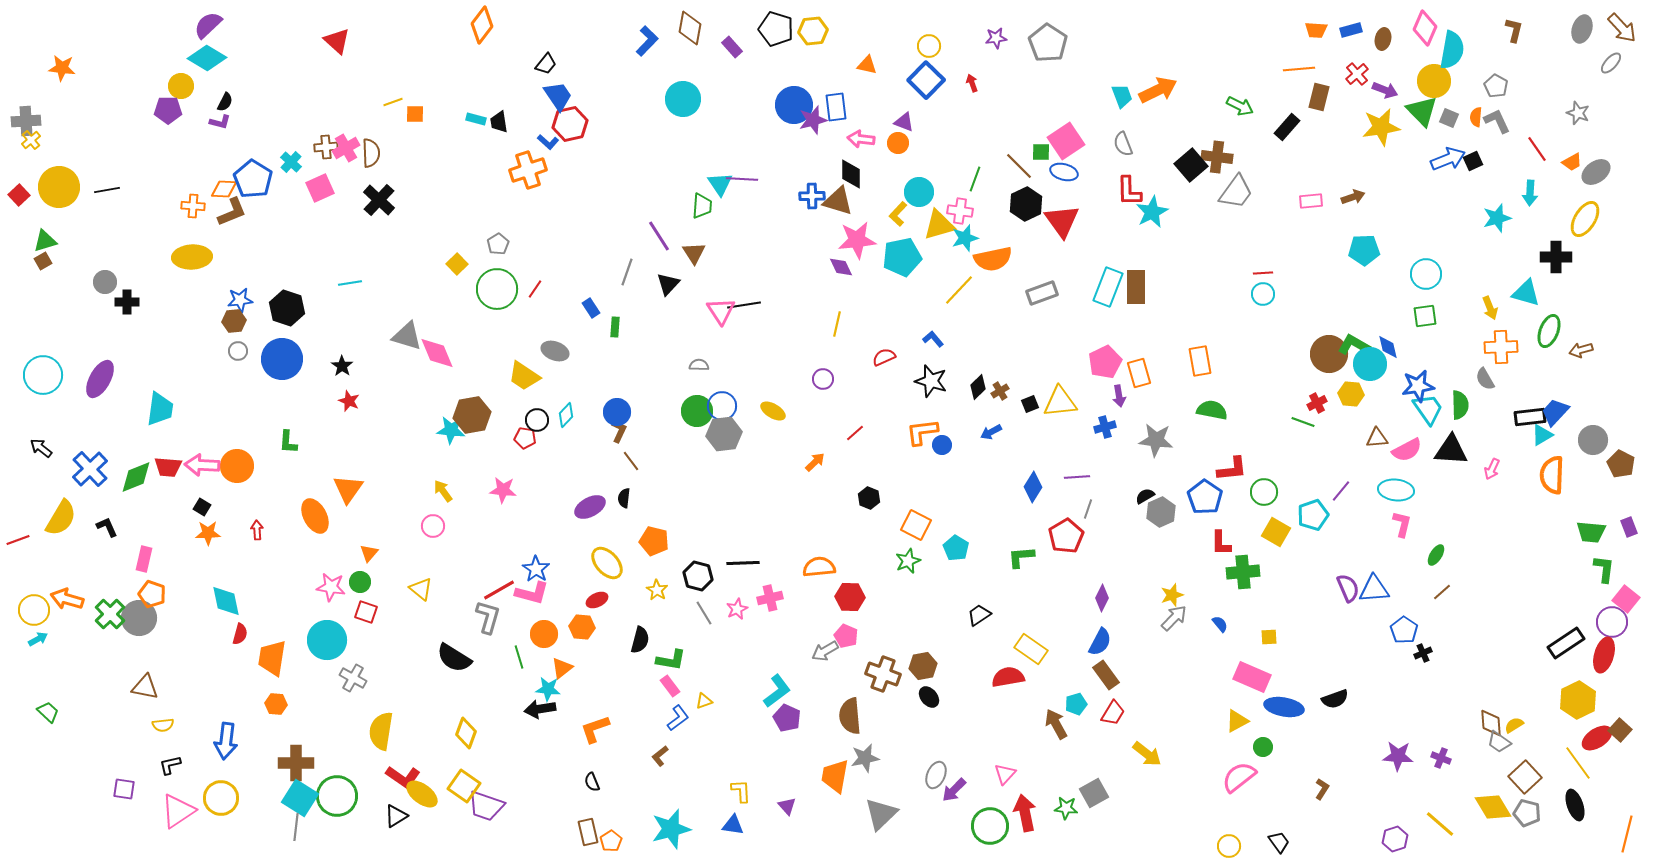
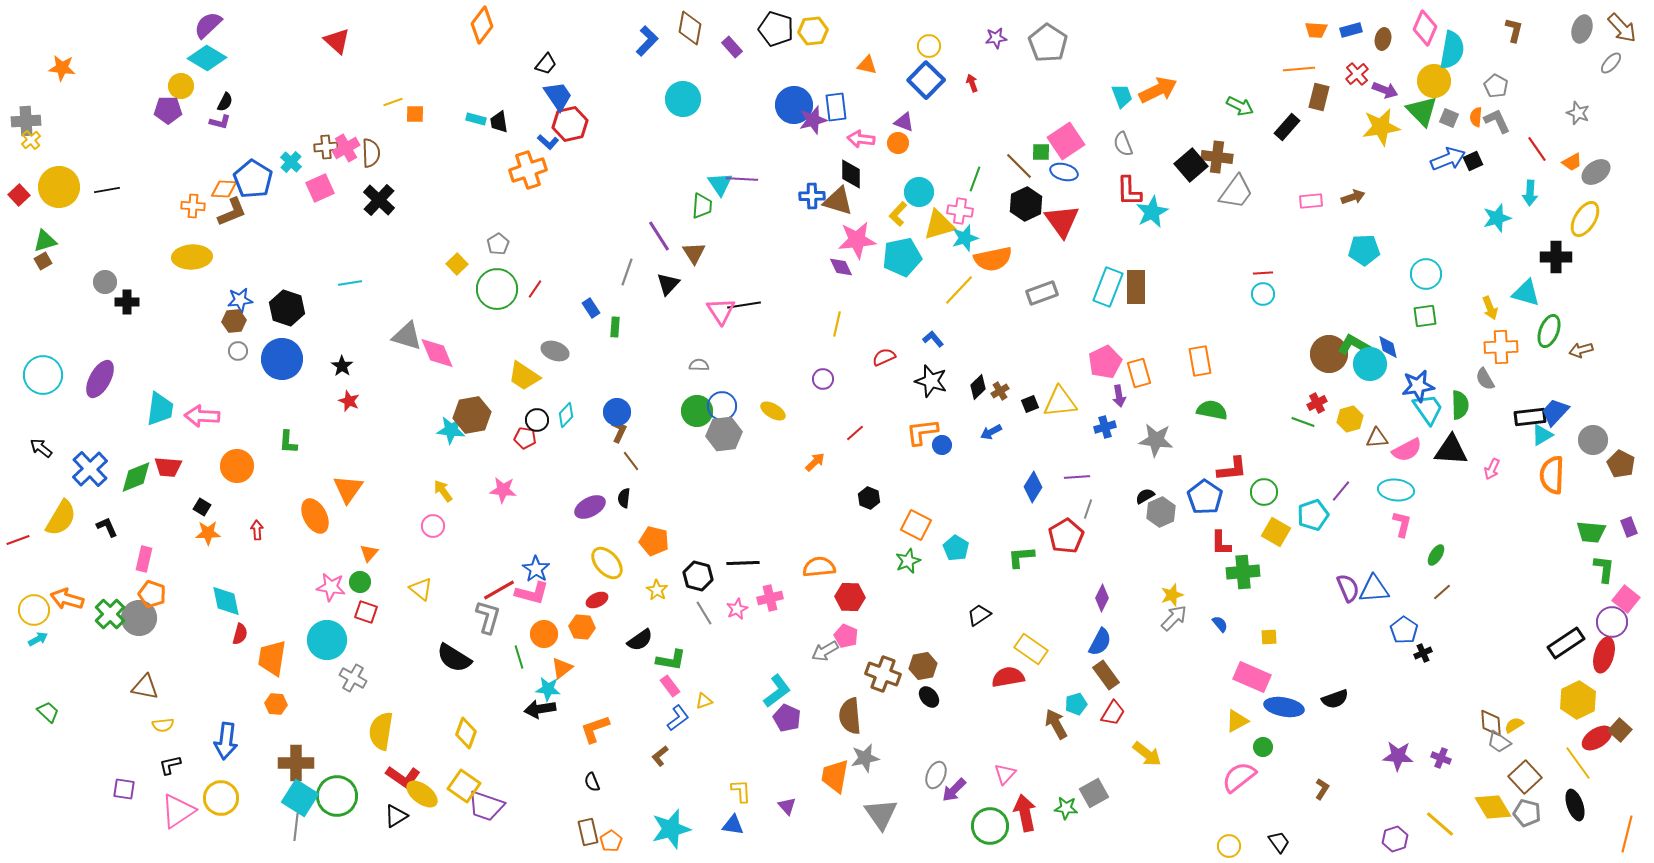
yellow hexagon at (1351, 394): moved 1 px left, 25 px down; rotated 20 degrees counterclockwise
pink arrow at (202, 465): moved 49 px up
black semicircle at (640, 640): rotated 40 degrees clockwise
gray triangle at (881, 814): rotated 21 degrees counterclockwise
